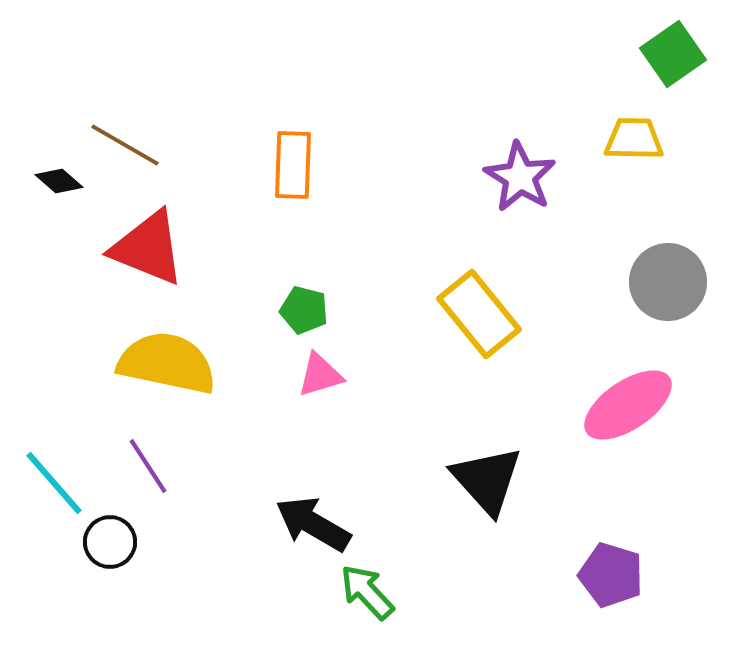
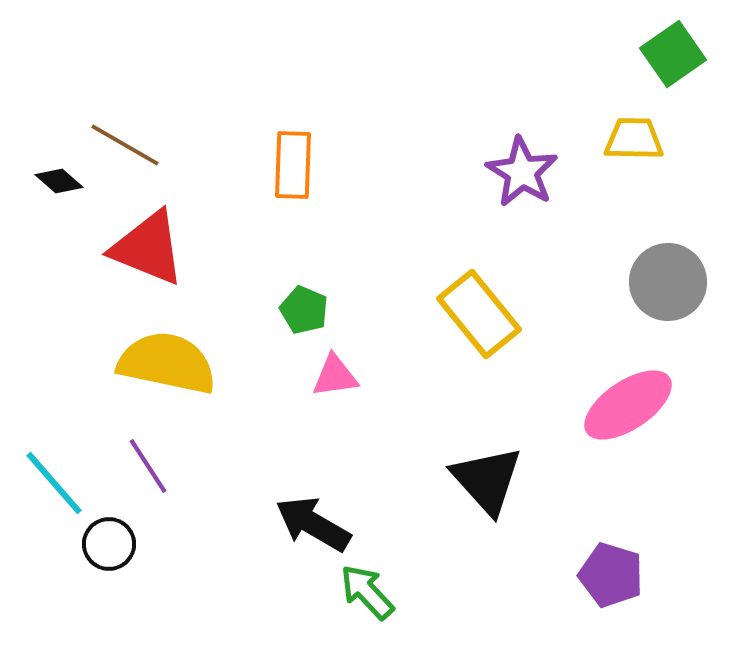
purple star: moved 2 px right, 5 px up
green pentagon: rotated 9 degrees clockwise
pink triangle: moved 15 px right, 1 px down; rotated 9 degrees clockwise
black circle: moved 1 px left, 2 px down
